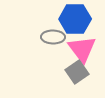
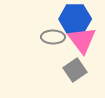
pink triangle: moved 9 px up
gray square: moved 2 px left, 2 px up
